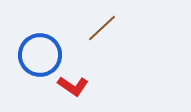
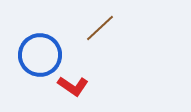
brown line: moved 2 px left
